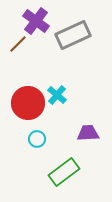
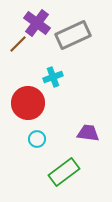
purple cross: moved 1 px right, 2 px down
cyan cross: moved 4 px left, 18 px up; rotated 30 degrees clockwise
purple trapezoid: rotated 10 degrees clockwise
